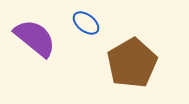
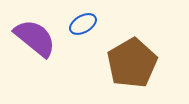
blue ellipse: moved 3 px left, 1 px down; rotated 68 degrees counterclockwise
